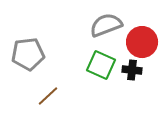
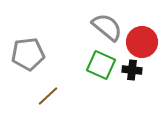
gray semicircle: moved 1 px right, 2 px down; rotated 60 degrees clockwise
